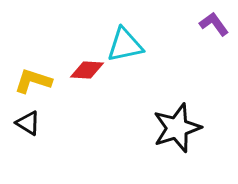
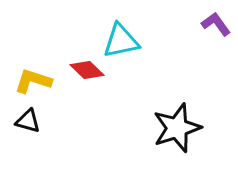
purple L-shape: moved 2 px right
cyan triangle: moved 4 px left, 4 px up
red diamond: rotated 40 degrees clockwise
black triangle: moved 2 px up; rotated 16 degrees counterclockwise
